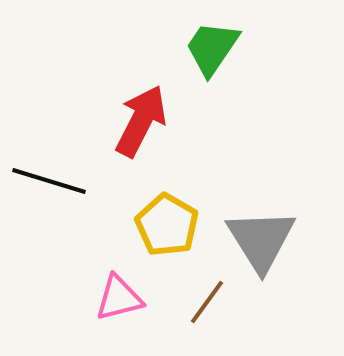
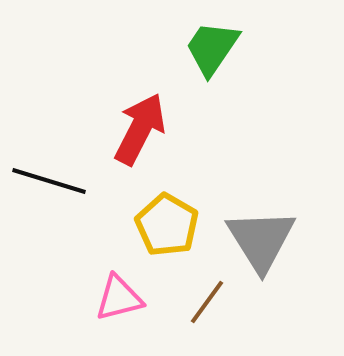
red arrow: moved 1 px left, 8 px down
